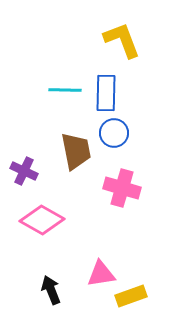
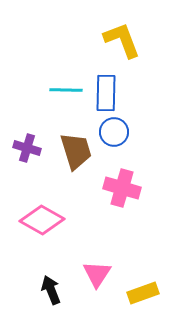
cyan line: moved 1 px right
blue circle: moved 1 px up
brown trapezoid: rotated 6 degrees counterclockwise
purple cross: moved 3 px right, 23 px up; rotated 8 degrees counterclockwise
pink triangle: moved 4 px left; rotated 48 degrees counterclockwise
yellow rectangle: moved 12 px right, 3 px up
